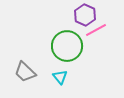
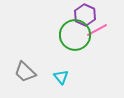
pink line: moved 1 px right
green circle: moved 8 px right, 11 px up
cyan triangle: moved 1 px right
